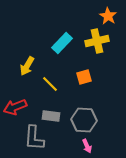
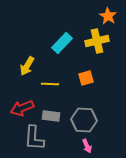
orange square: moved 2 px right, 1 px down
yellow line: rotated 42 degrees counterclockwise
red arrow: moved 7 px right, 1 px down
